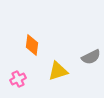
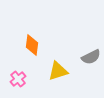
pink cross: rotated 14 degrees counterclockwise
